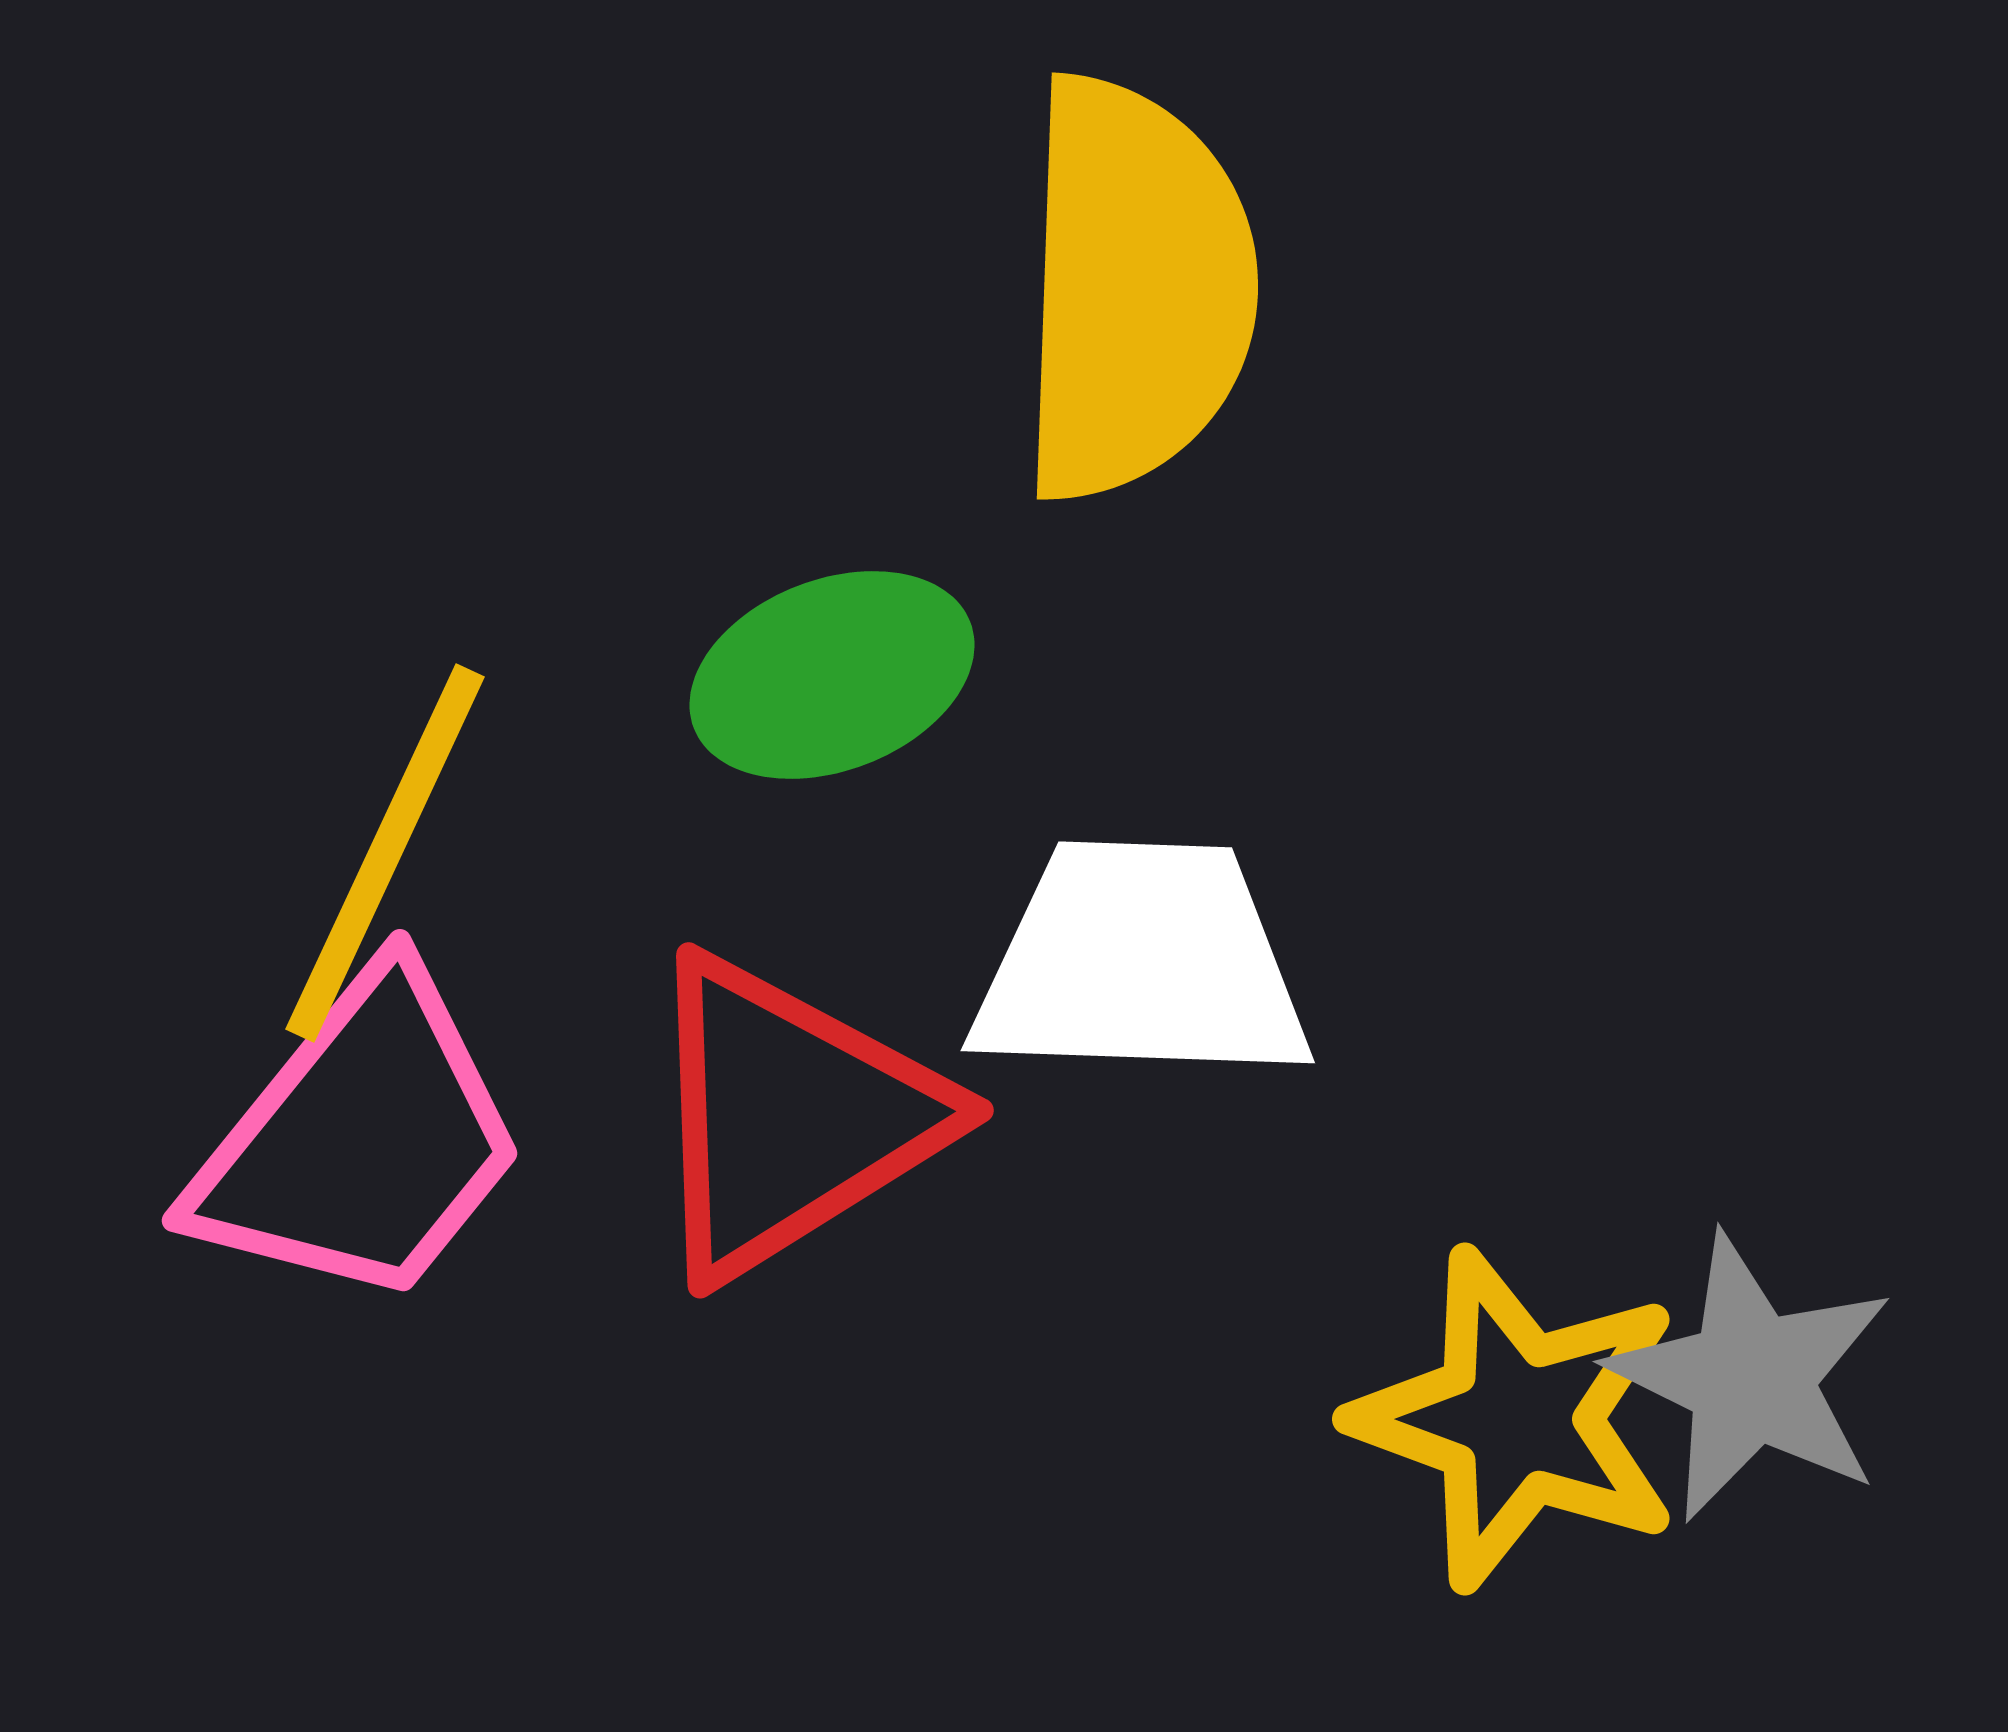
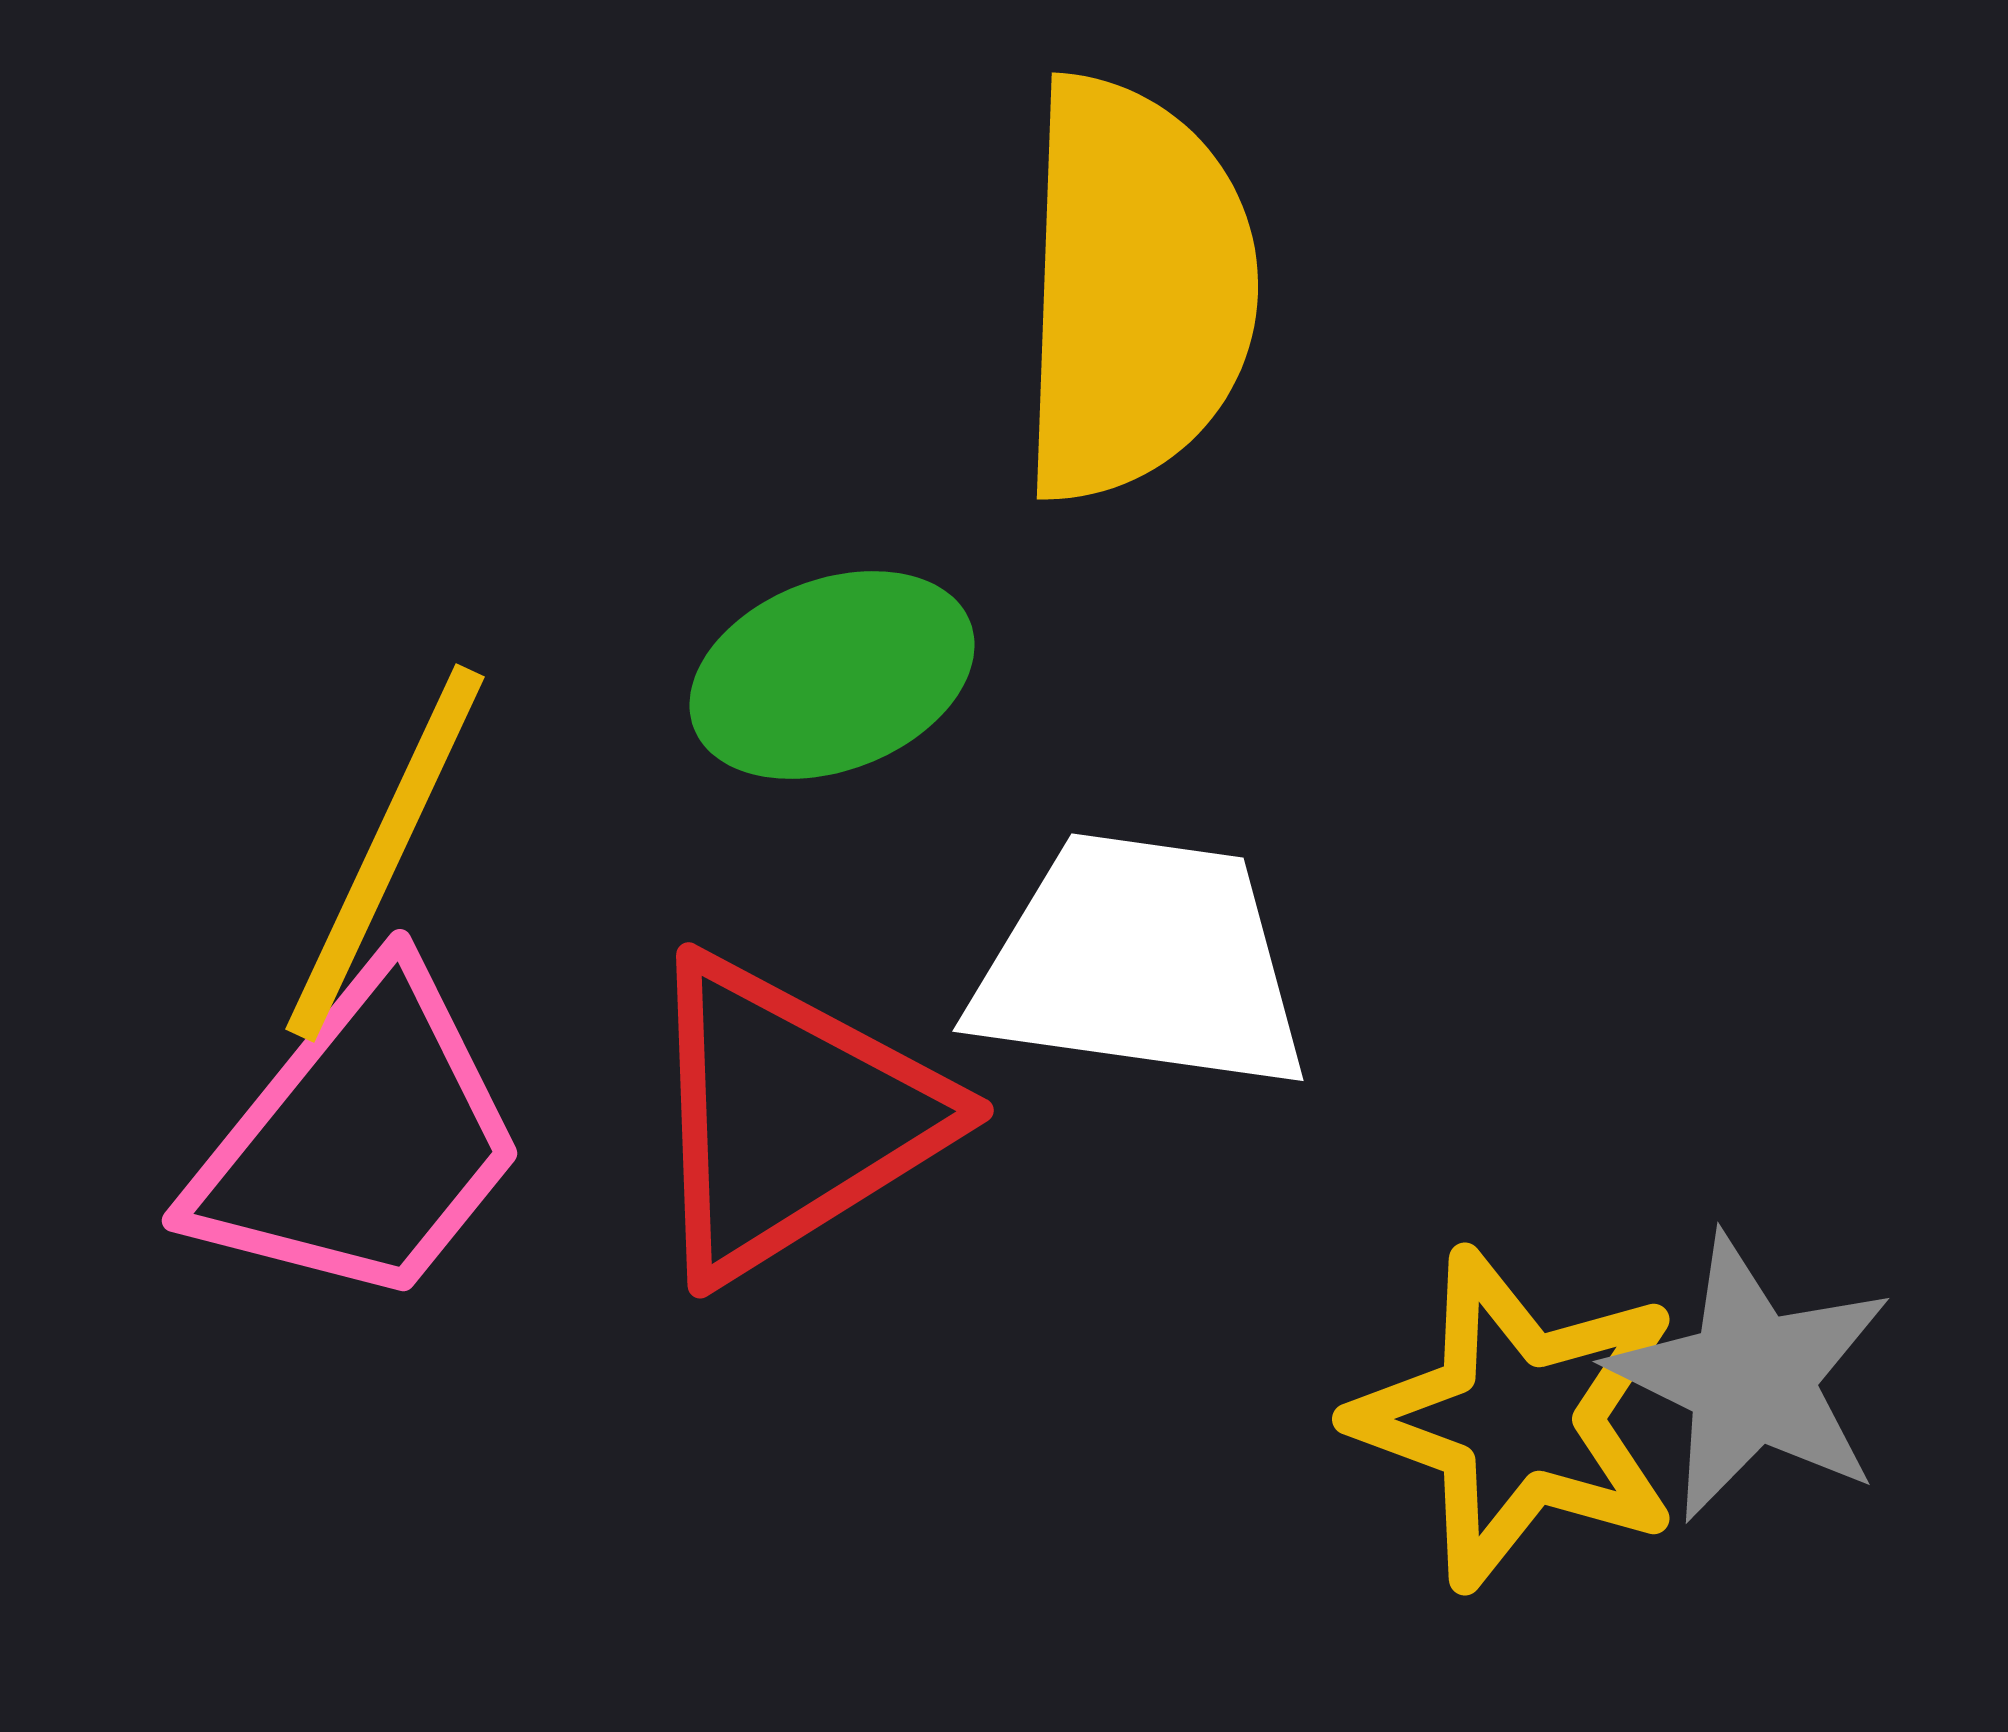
white trapezoid: rotated 6 degrees clockwise
